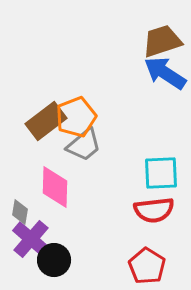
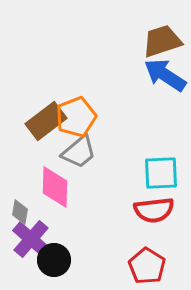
blue arrow: moved 2 px down
gray trapezoid: moved 5 px left, 7 px down
